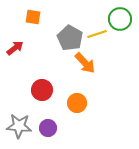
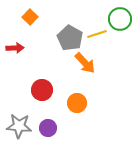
orange square: moved 3 px left; rotated 35 degrees clockwise
red arrow: rotated 36 degrees clockwise
